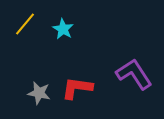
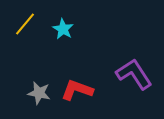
red L-shape: moved 2 px down; rotated 12 degrees clockwise
